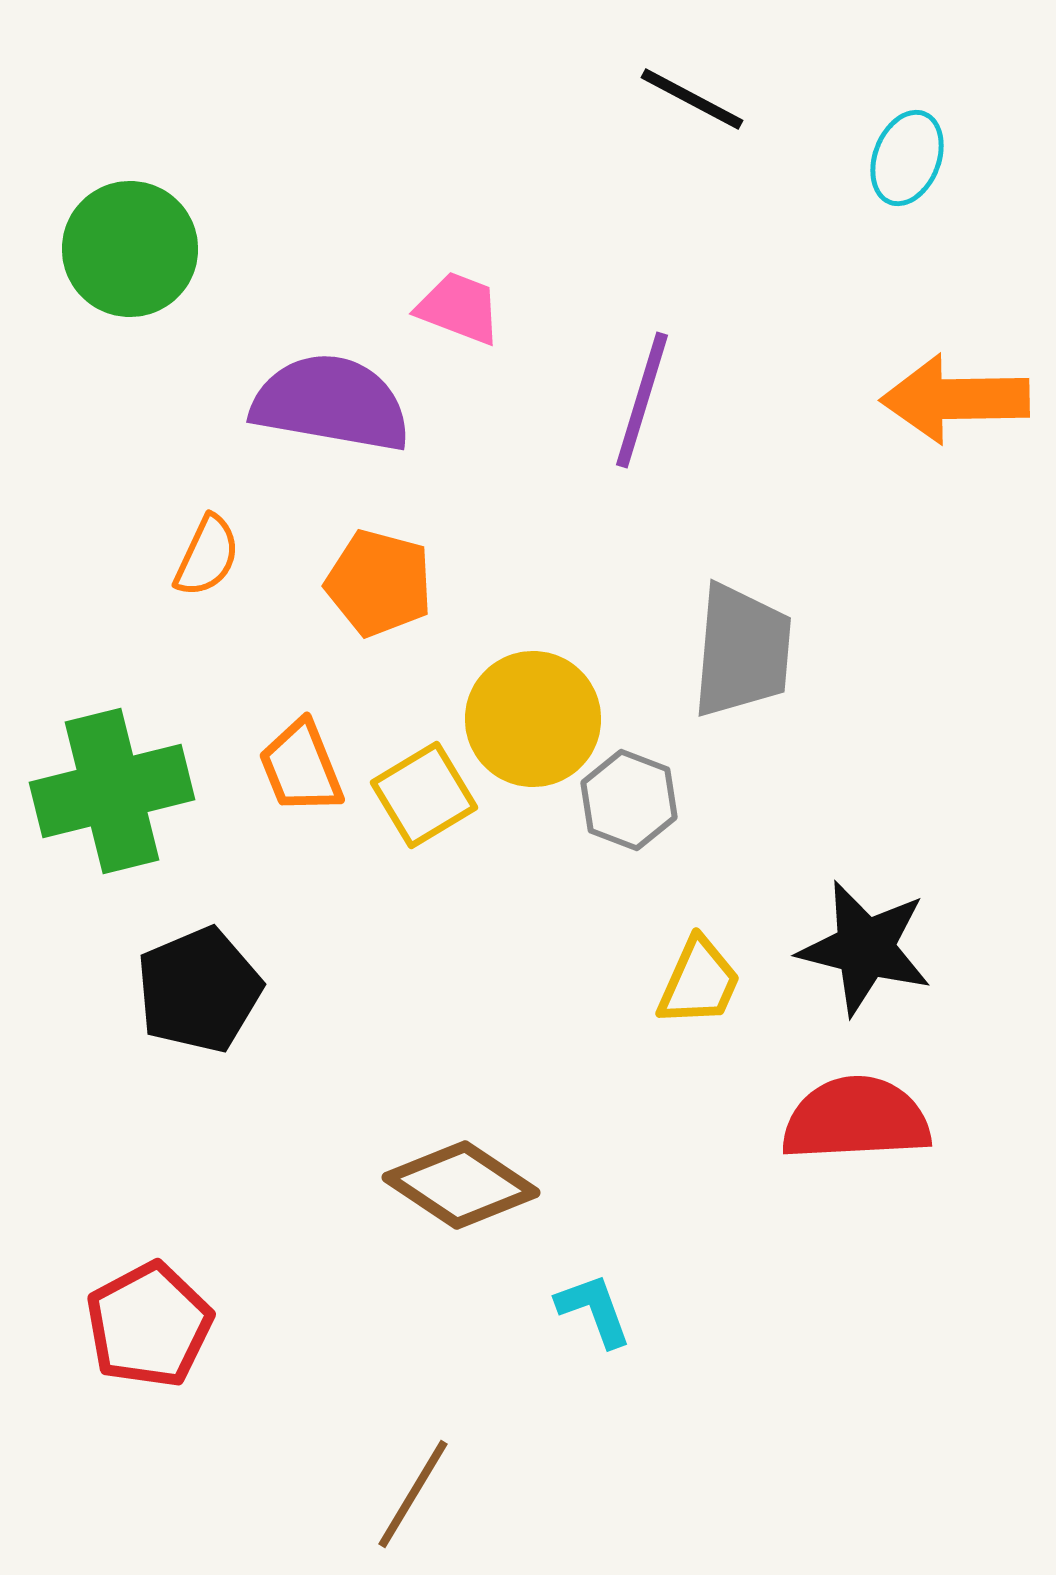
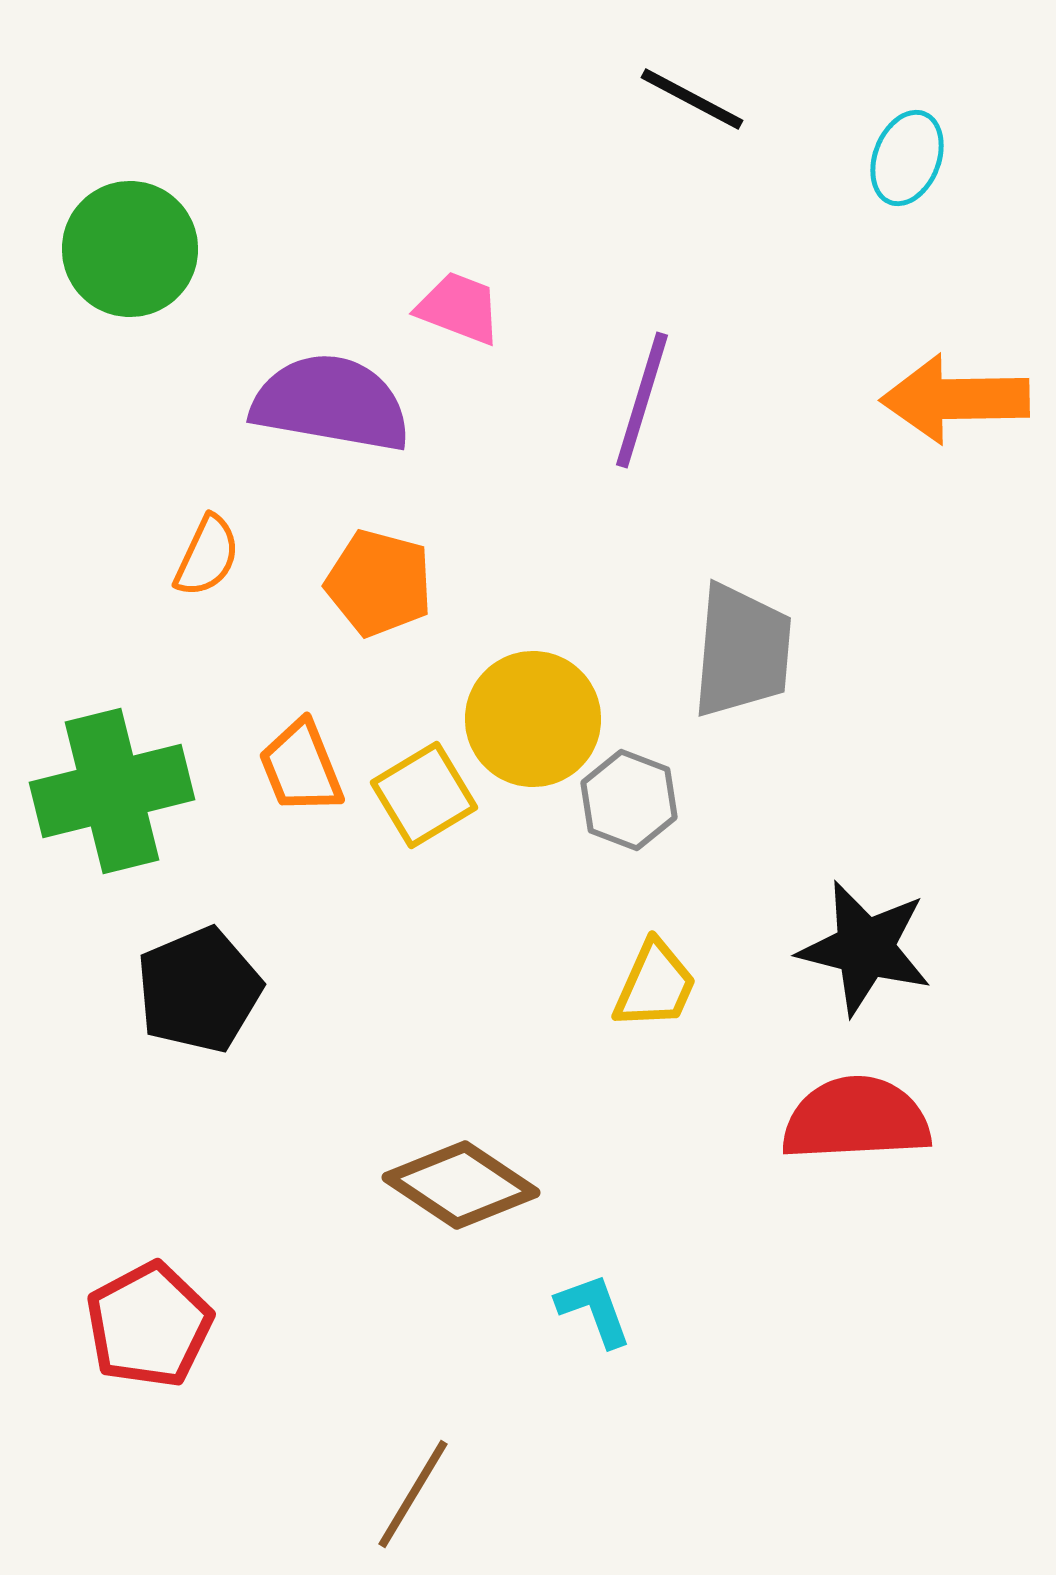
yellow trapezoid: moved 44 px left, 3 px down
